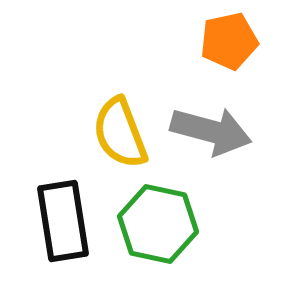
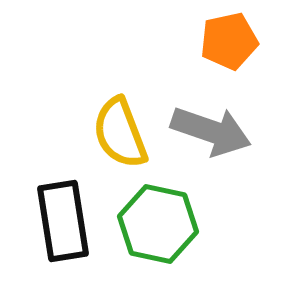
gray arrow: rotated 4 degrees clockwise
